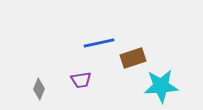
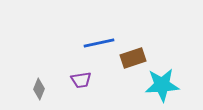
cyan star: moved 1 px right, 1 px up
